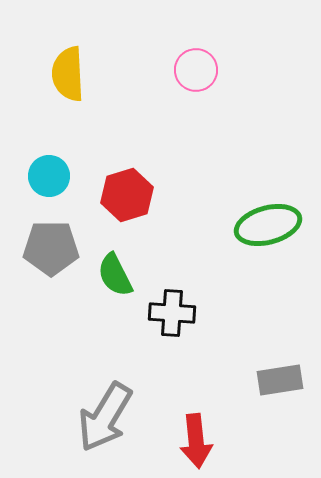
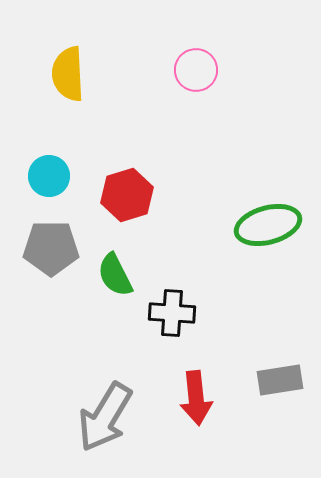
red arrow: moved 43 px up
